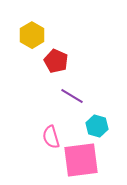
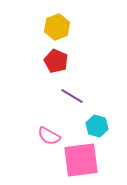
yellow hexagon: moved 25 px right, 8 px up; rotated 10 degrees clockwise
pink semicircle: moved 2 px left, 1 px up; rotated 45 degrees counterclockwise
